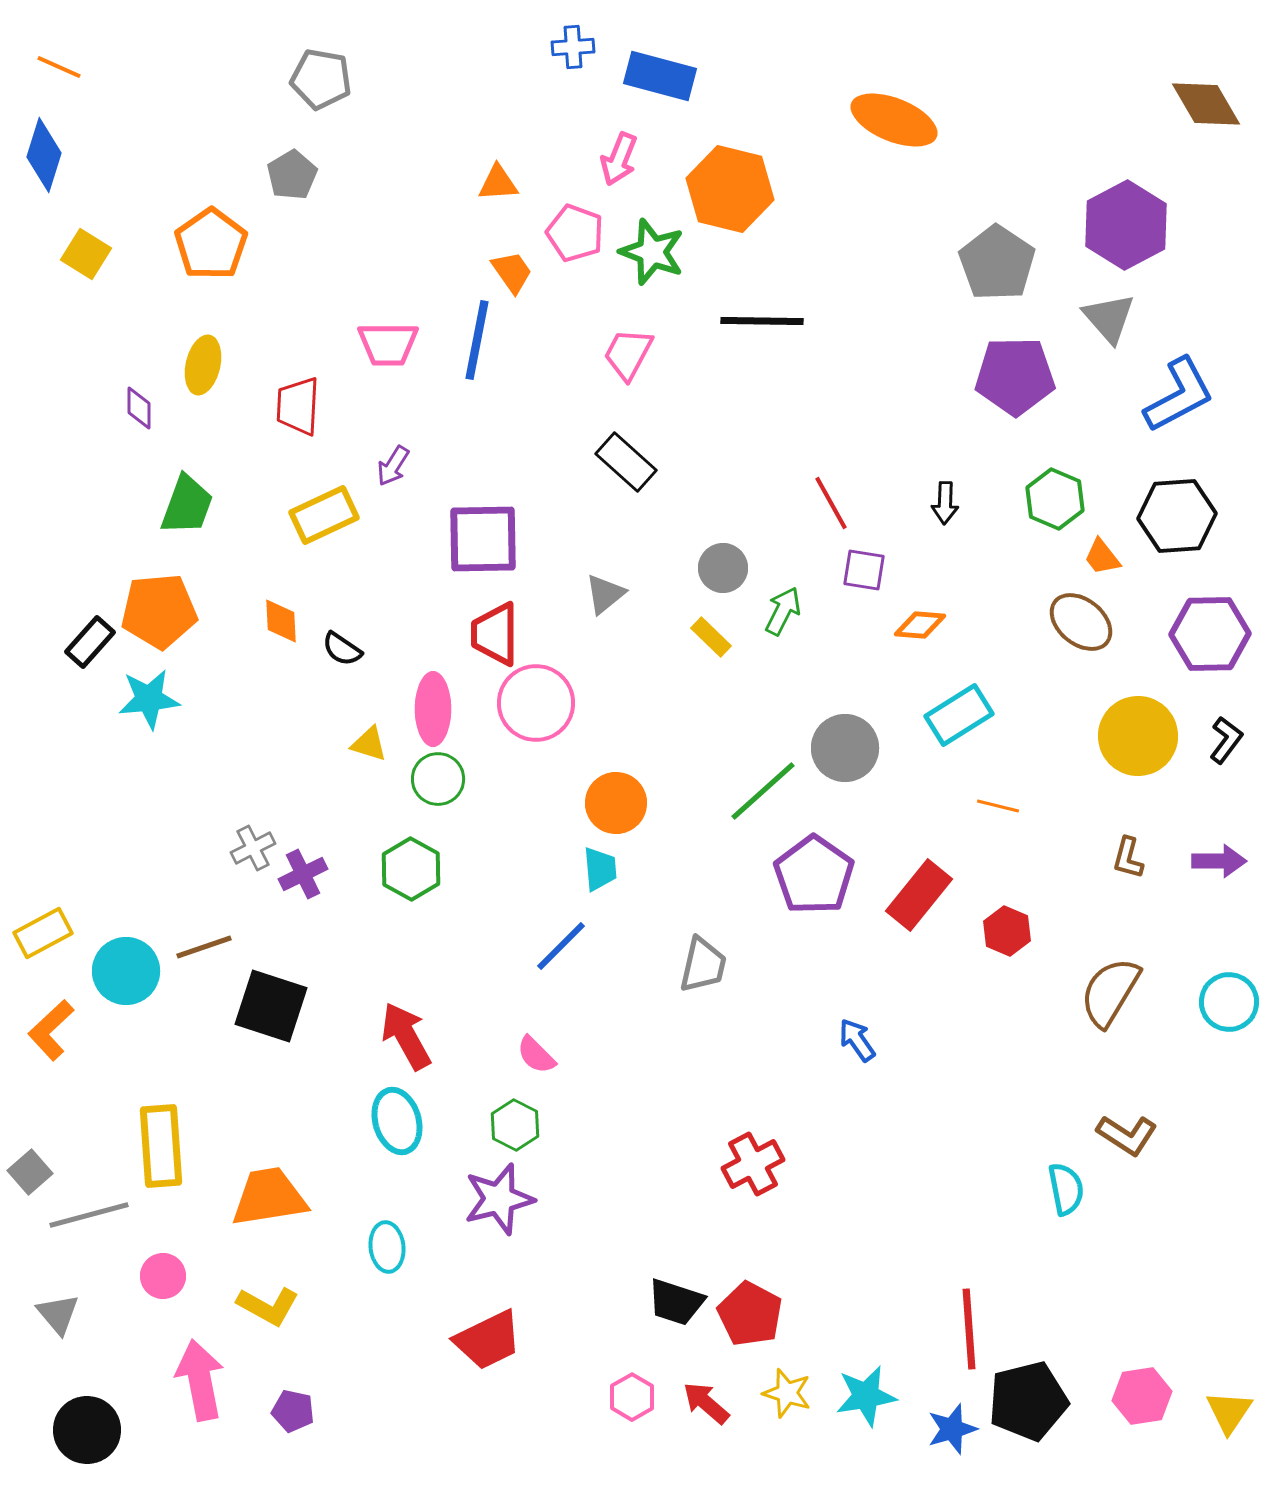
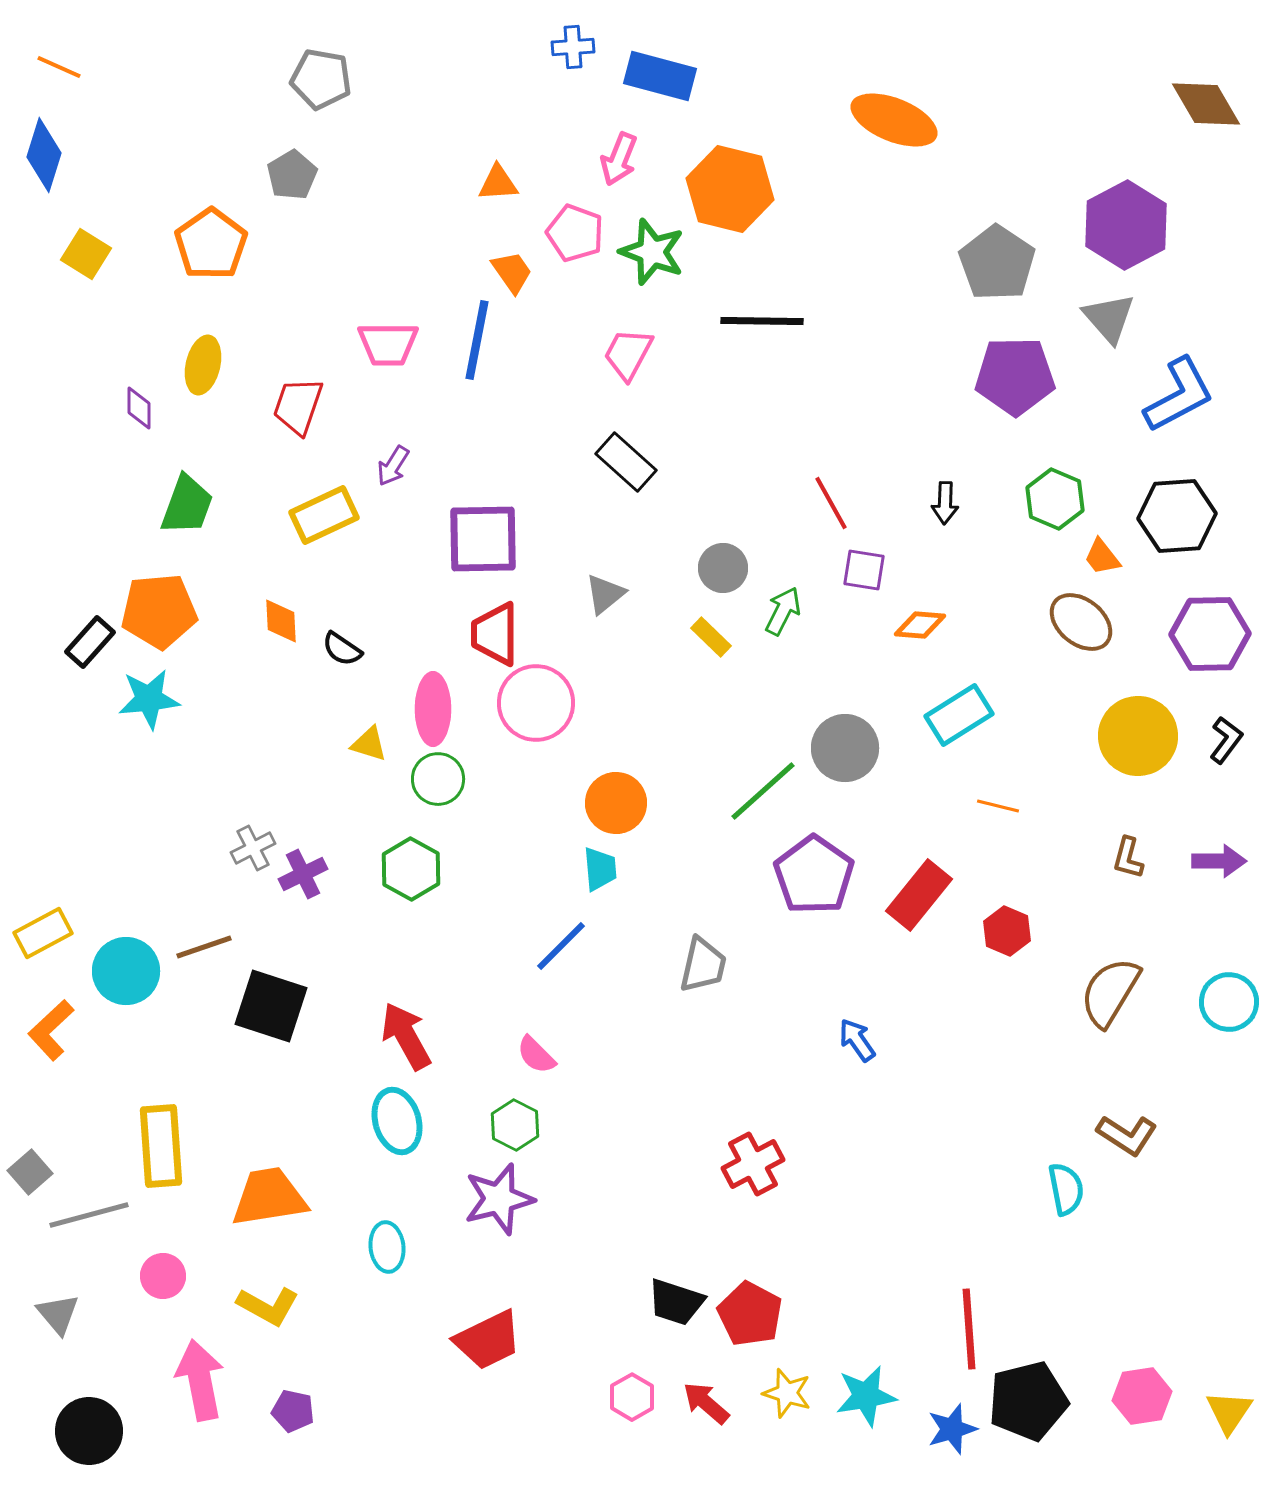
red trapezoid at (298, 406): rotated 16 degrees clockwise
black circle at (87, 1430): moved 2 px right, 1 px down
